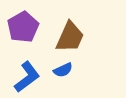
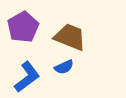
brown trapezoid: rotated 92 degrees counterclockwise
blue semicircle: moved 1 px right, 3 px up
